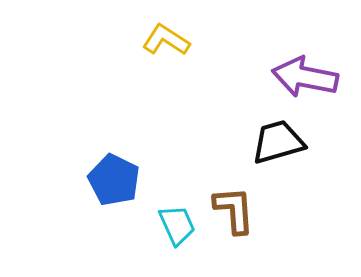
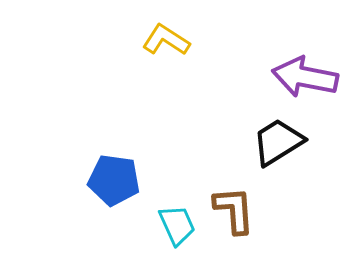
black trapezoid: rotated 16 degrees counterclockwise
blue pentagon: rotated 18 degrees counterclockwise
